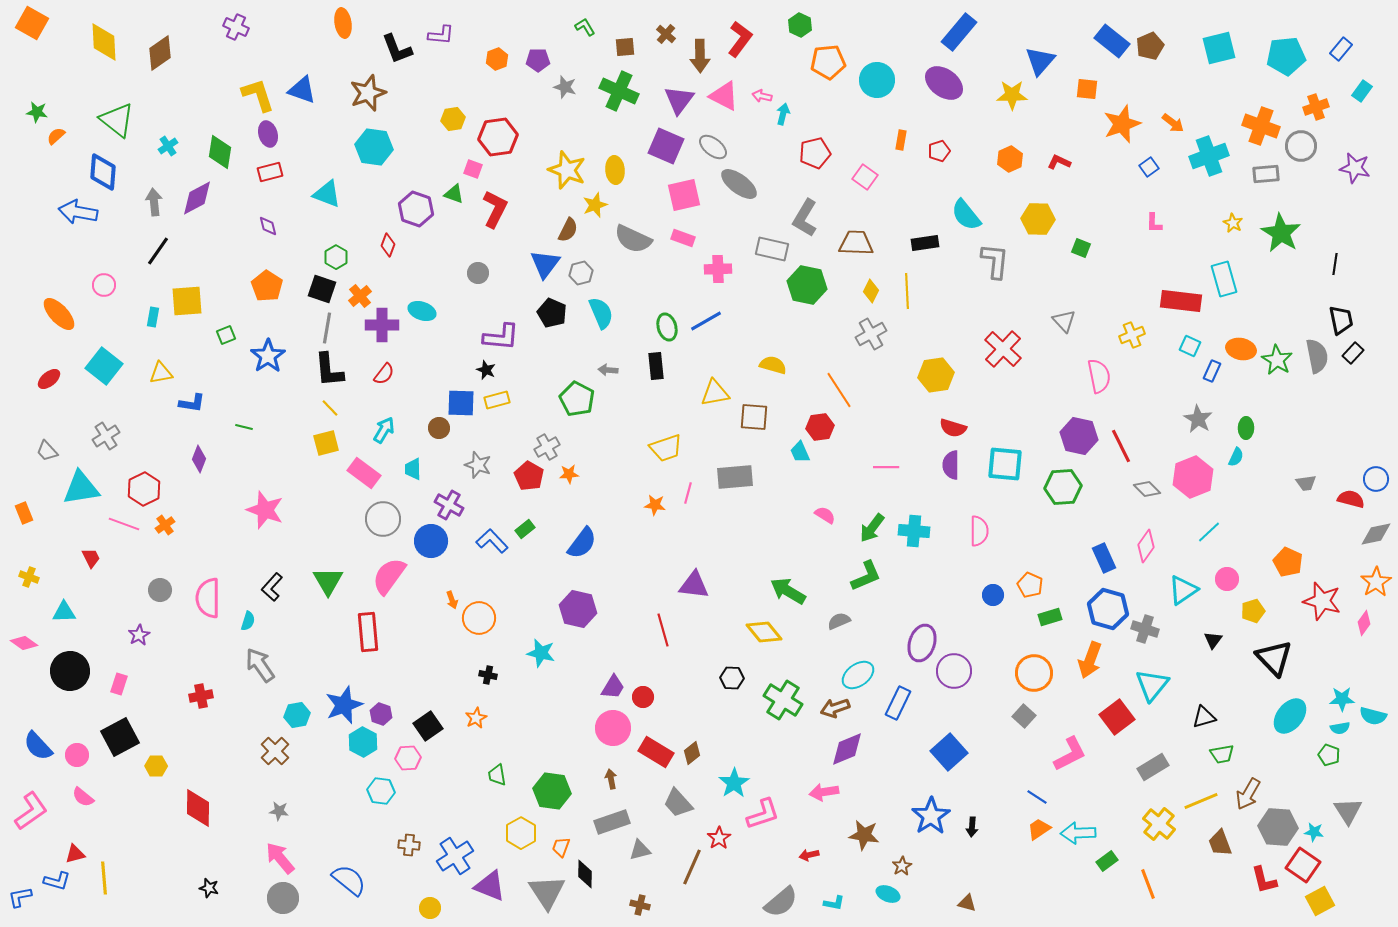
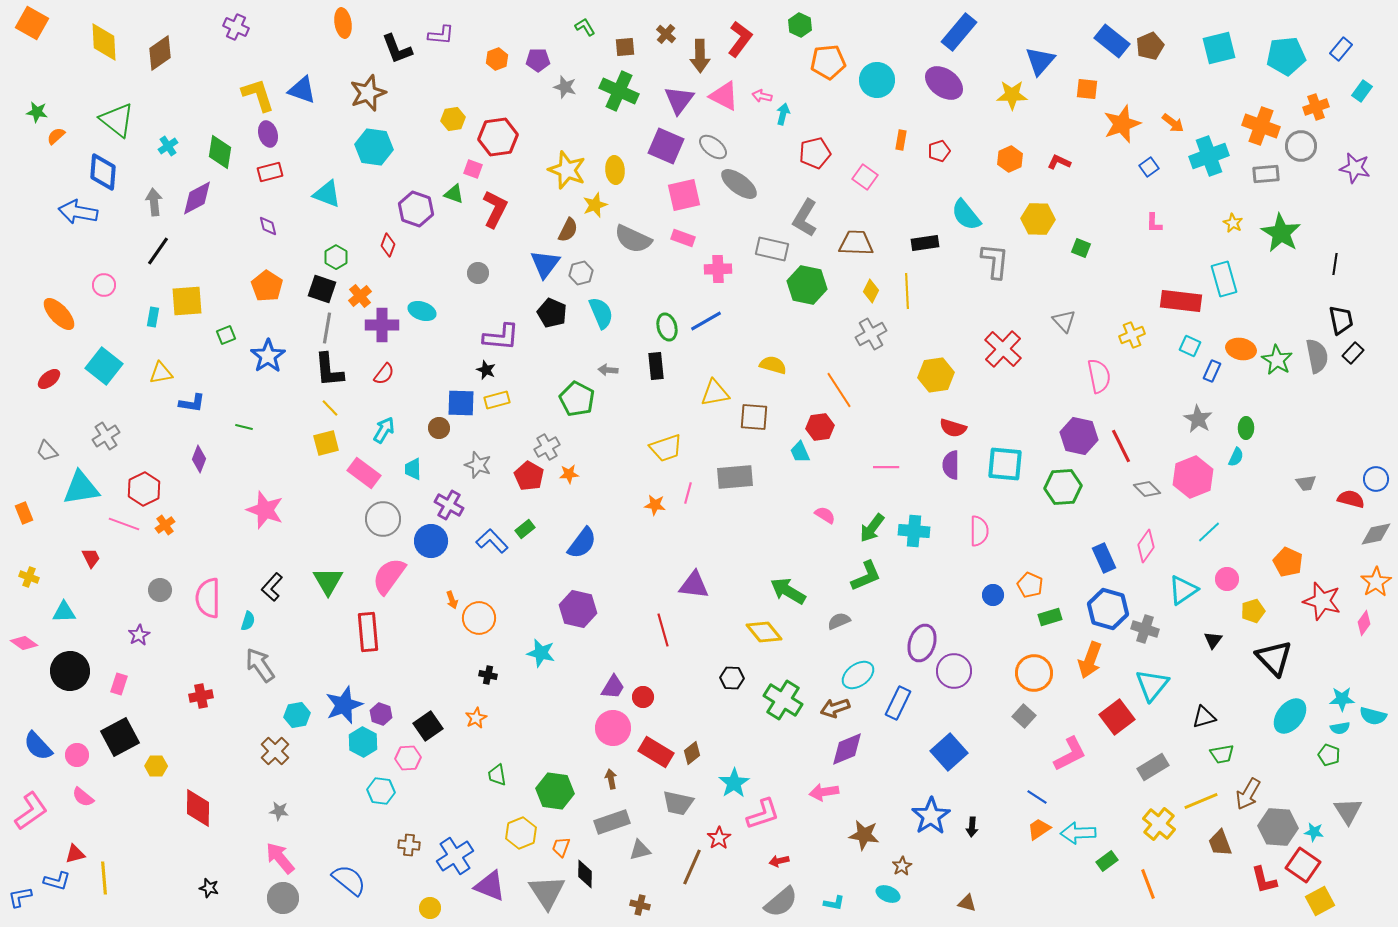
green hexagon at (552, 791): moved 3 px right
gray trapezoid at (678, 803): rotated 36 degrees counterclockwise
yellow hexagon at (521, 833): rotated 8 degrees clockwise
red arrow at (809, 855): moved 30 px left, 6 px down
